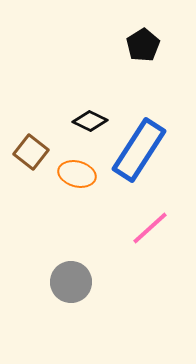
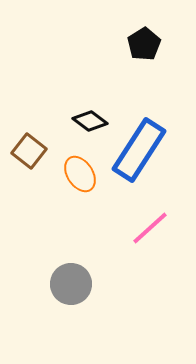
black pentagon: moved 1 px right, 1 px up
black diamond: rotated 12 degrees clockwise
brown square: moved 2 px left, 1 px up
orange ellipse: moved 3 px right; rotated 42 degrees clockwise
gray circle: moved 2 px down
